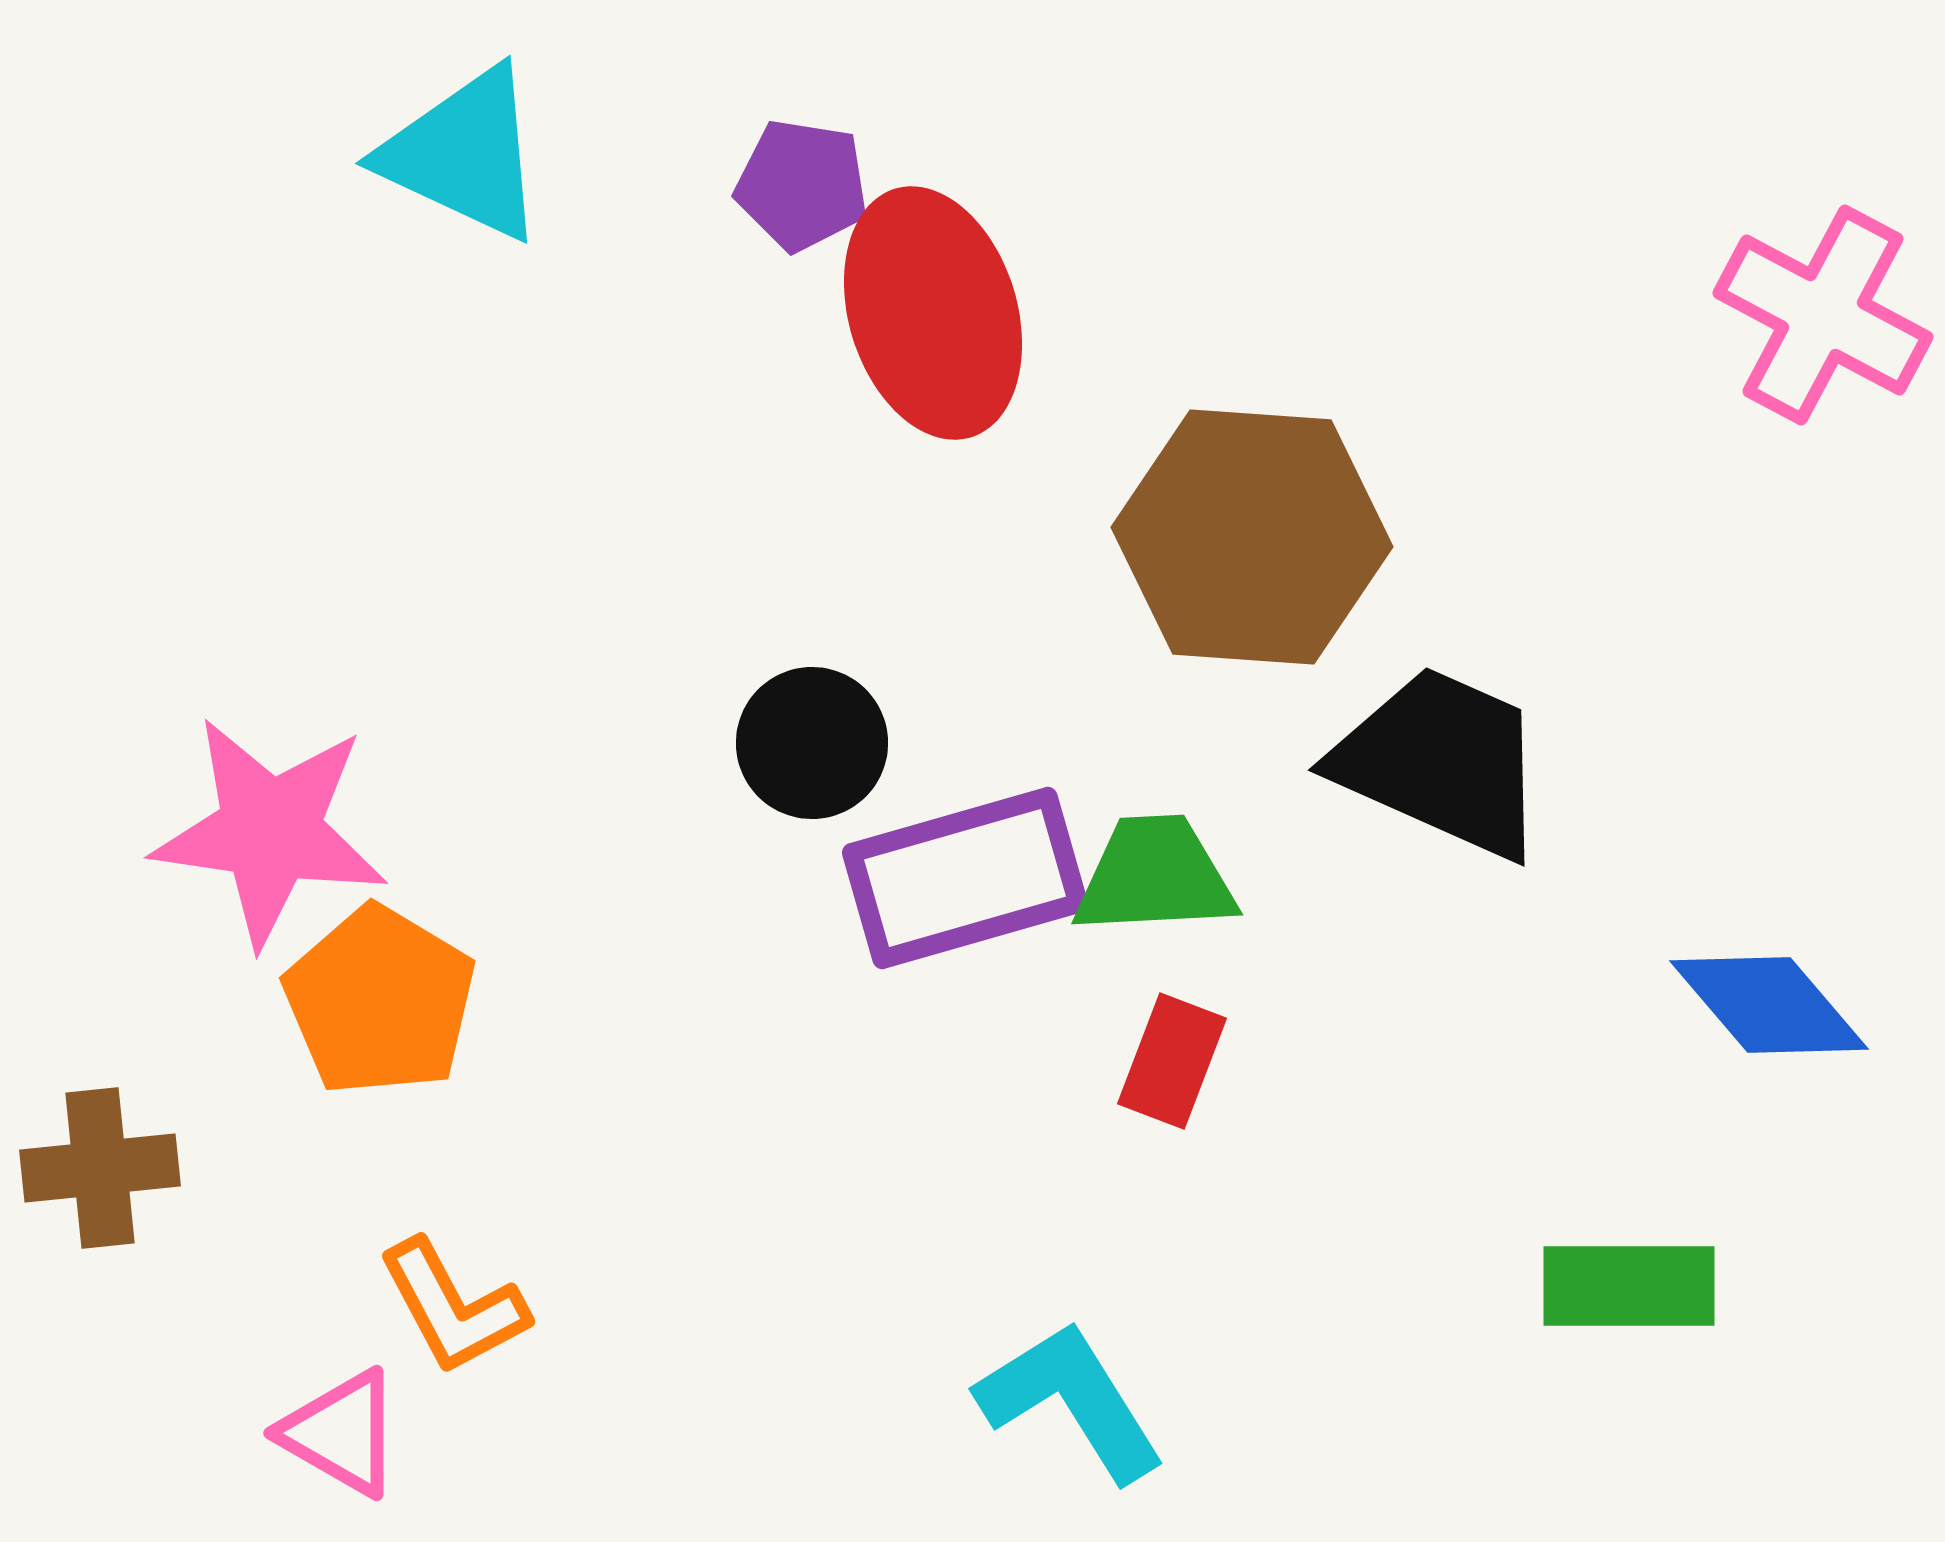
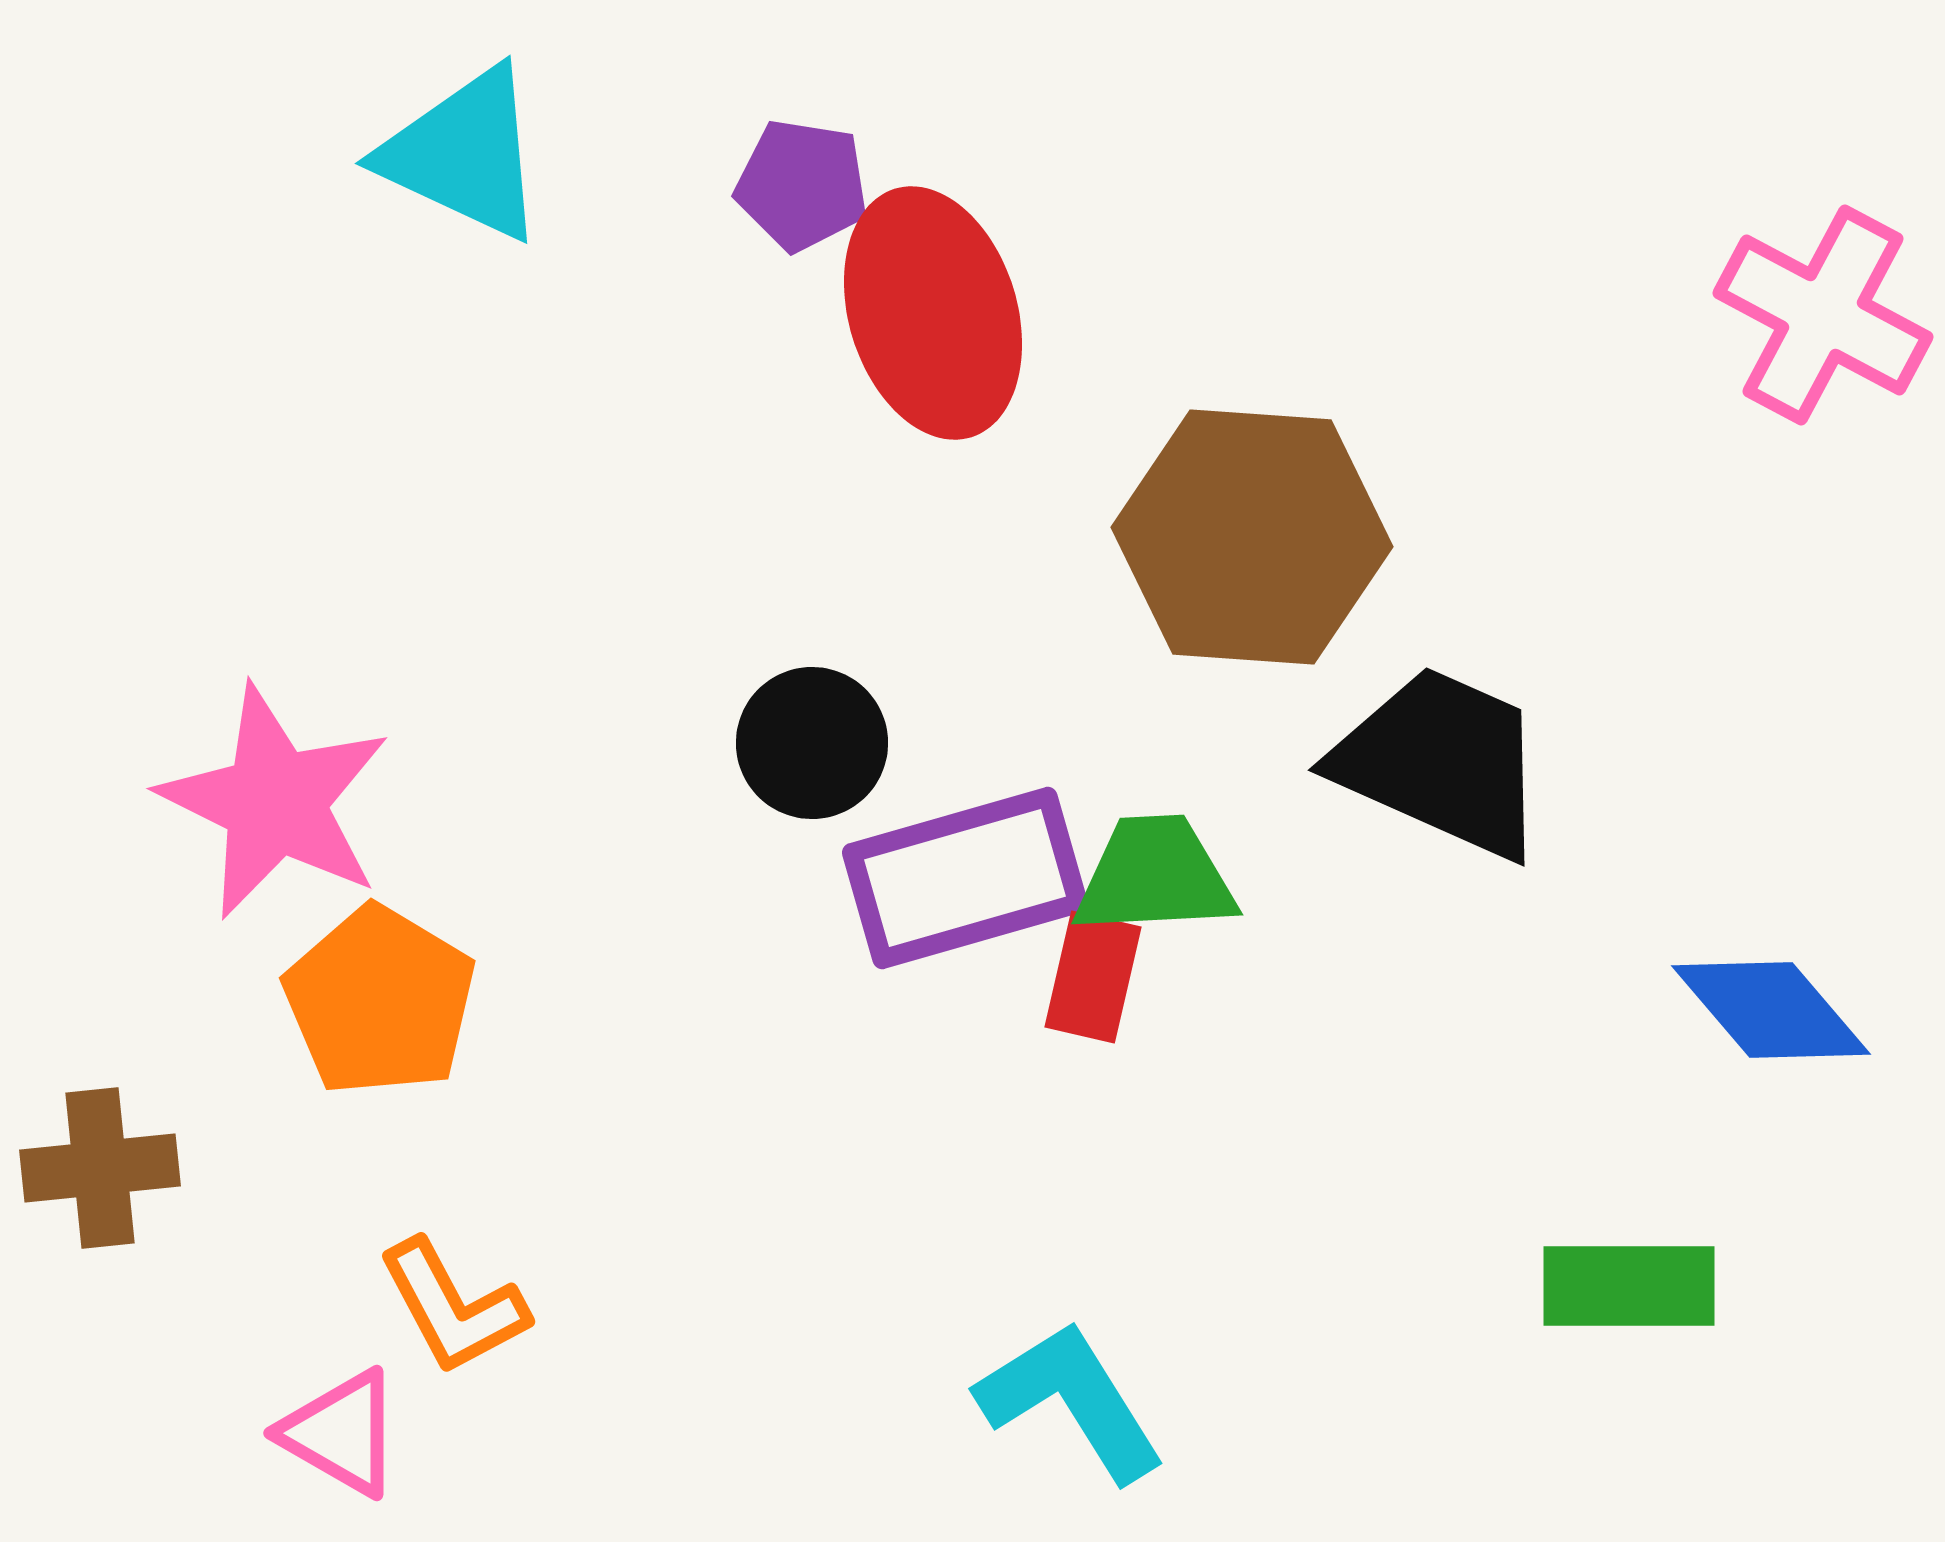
pink star: moved 5 px right, 29 px up; rotated 18 degrees clockwise
blue diamond: moved 2 px right, 5 px down
red rectangle: moved 79 px left, 84 px up; rotated 8 degrees counterclockwise
